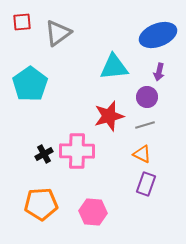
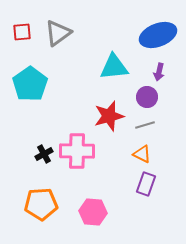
red square: moved 10 px down
